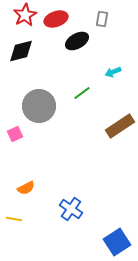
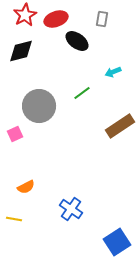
black ellipse: rotated 65 degrees clockwise
orange semicircle: moved 1 px up
